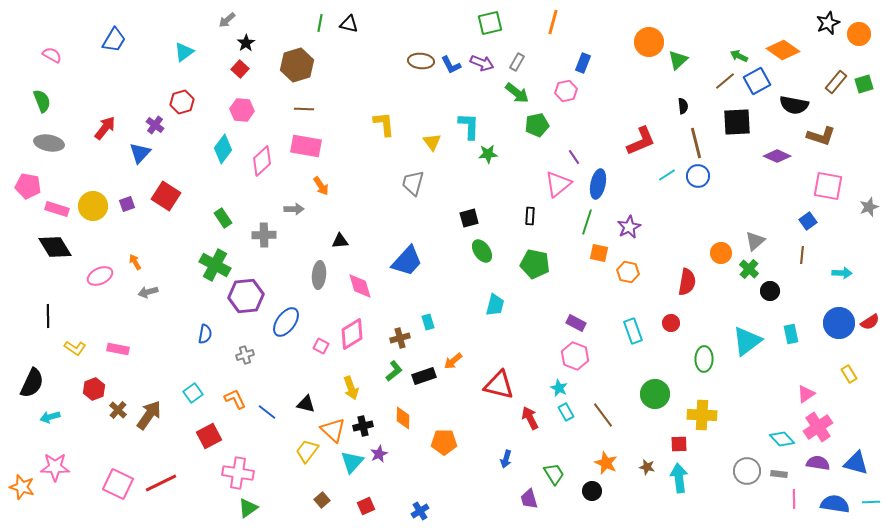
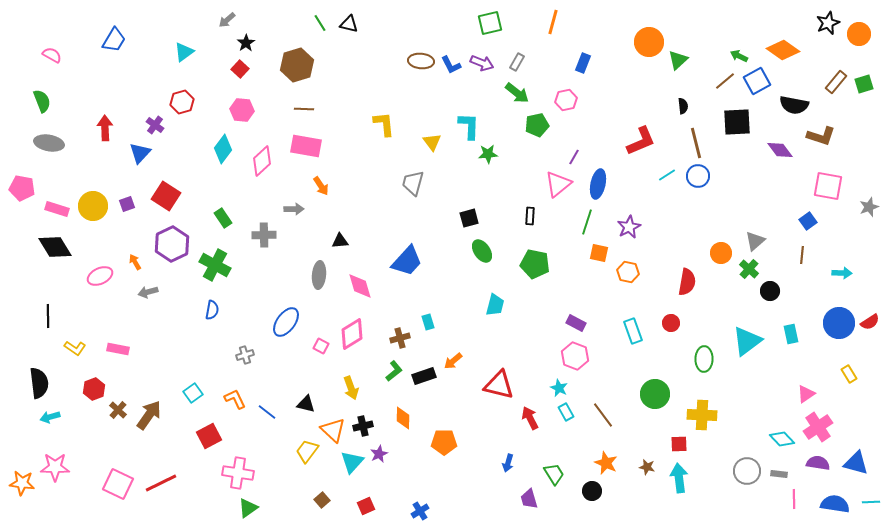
green line at (320, 23): rotated 42 degrees counterclockwise
pink hexagon at (566, 91): moved 9 px down
red arrow at (105, 128): rotated 40 degrees counterclockwise
purple diamond at (777, 156): moved 3 px right, 6 px up; rotated 28 degrees clockwise
purple line at (574, 157): rotated 63 degrees clockwise
pink pentagon at (28, 186): moved 6 px left, 2 px down
purple hexagon at (246, 296): moved 74 px left, 52 px up; rotated 20 degrees counterclockwise
blue semicircle at (205, 334): moved 7 px right, 24 px up
black semicircle at (32, 383): moved 7 px right; rotated 32 degrees counterclockwise
blue arrow at (506, 459): moved 2 px right, 4 px down
orange star at (22, 487): moved 4 px up; rotated 10 degrees counterclockwise
